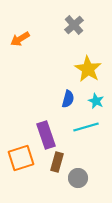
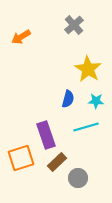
orange arrow: moved 1 px right, 2 px up
cyan star: rotated 21 degrees counterclockwise
brown rectangle: rotated 30 degrees clockwise
